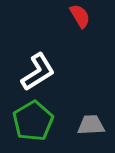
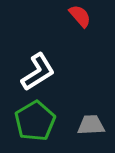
red semicircle: rotated 10 degrees counterclockwise
green pentagon: moved 2 px right
